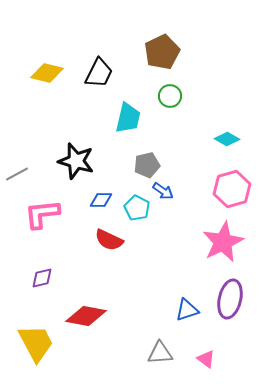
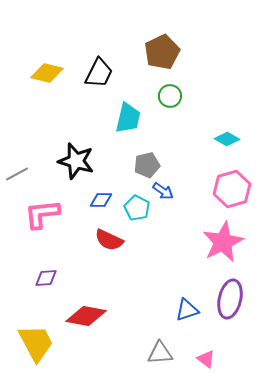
purple diamond: moved 4 px right; rotated 10 degrees clockwise
